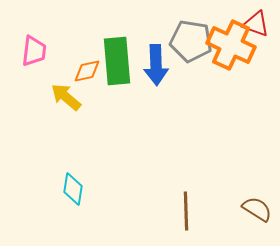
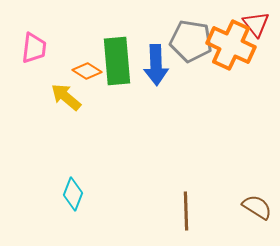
red triangle: rotated 32 degrees clockwise
pink trapezoid: moved 3 px up
orange diamond: rotated 44 degrees clockwise
cyan diamond: moved 5 px down; rotated 12 degrees clockwise
brown semicircle: moved 2 px up
